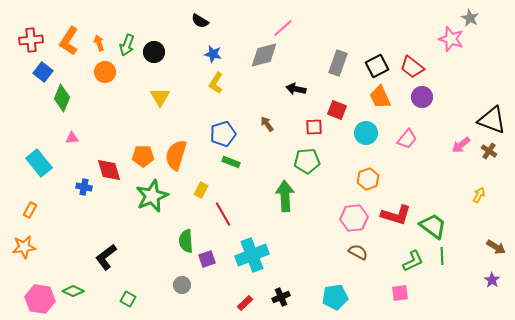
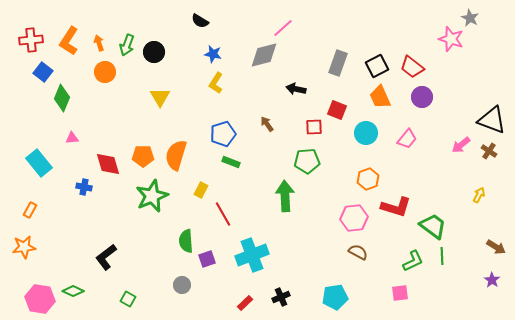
red diamond at (109, 170): moved 1 px left, 6 px up
red L-shape at (396, 215): moved 8 px up
